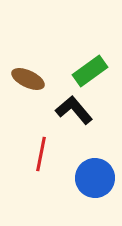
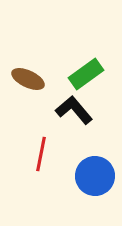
green rectangle: moved 4 px left, 3 px down
blue circle: moved 2 px up
